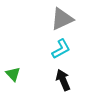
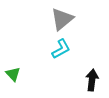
gray triangle: rotated 15 degrees counterclockwise
black arrow: moved 29 px right; rotated 30 degrees clockwise
